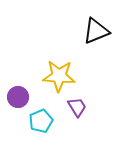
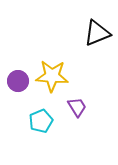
black triangle: moved 1 px right, 2 px down
yellow star: moved 7 px left
purple circle: moved 16 px up
